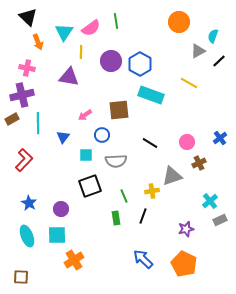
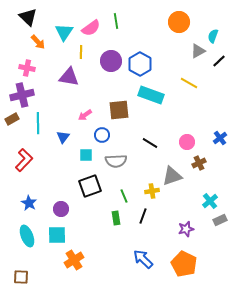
orange arrow at (38, 42): rotated 21 degrees counterclockwise
